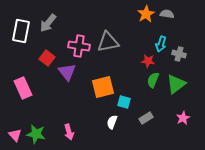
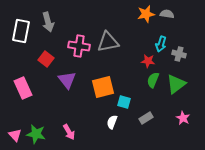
orange star: rotated 18 degrees clockwise
gray arrow: moved 1 px up; rotated 54 degrees counterclockwise
red square: moved 1 px left, 1 px down
purple triangle: moved 8 px down
pink star: rotated 16 degrees counterclockwise
pink arrow: rotated 14 degrees counterclockwise
